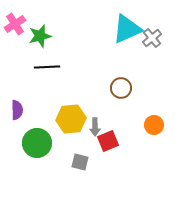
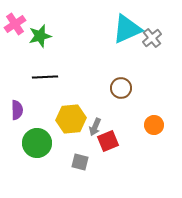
black line: moved 2 px left, 10 px down
gray arrow: rotated 24 degrees clockwise
